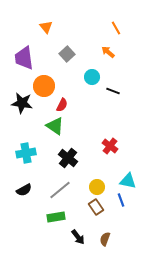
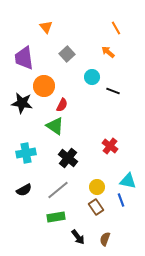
gray line: moved 2 px left
